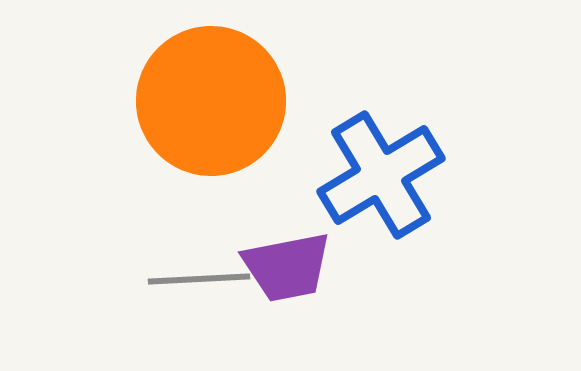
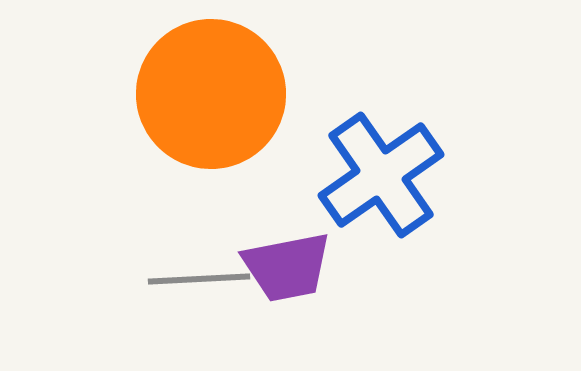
orange circle: moved 7 px up
blue cross: rotated 4 degrees counterclockwise
